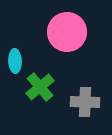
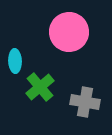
pink circle: moved 2 px right
gray cross: rotated 8 degrees clockwise
